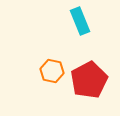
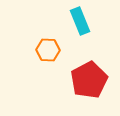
orange hexagon: moved 4 px left, 21 px up; rotated 10 degrees counterclockwise
